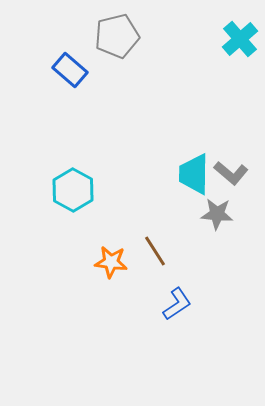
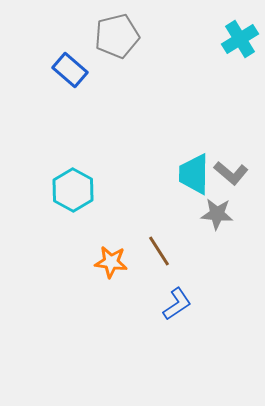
cyan cross: rotated 9 degrees clockwise
brown line: moved 4 px right
